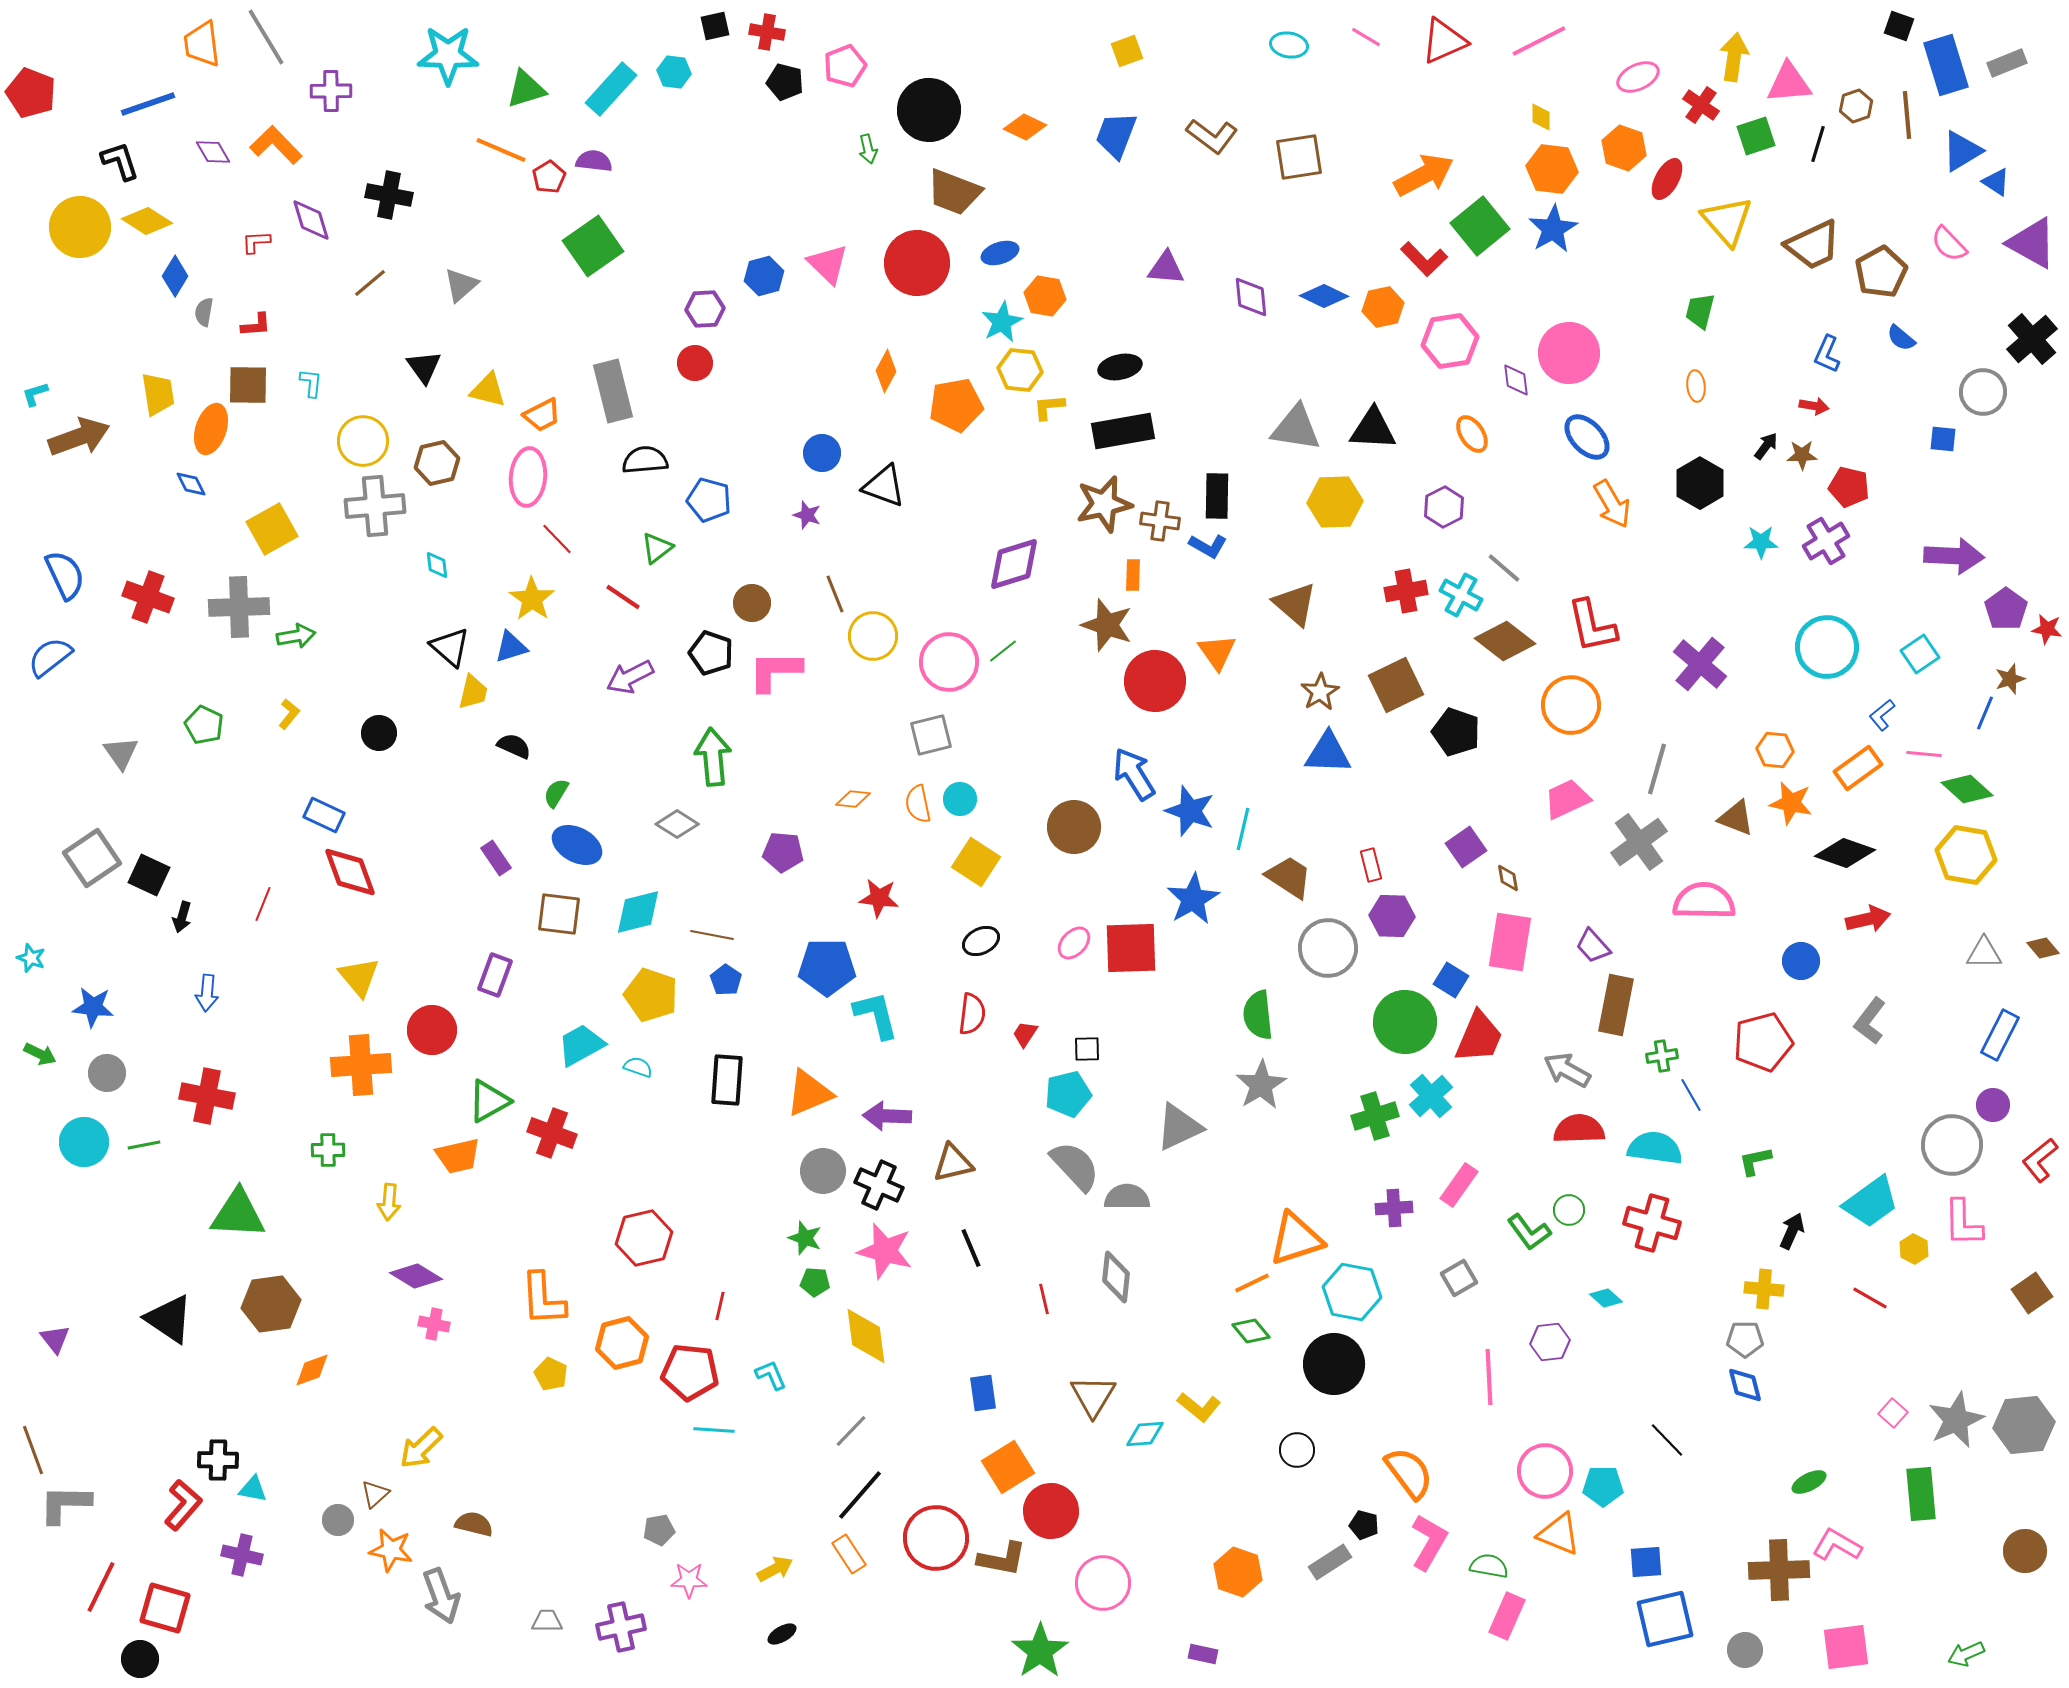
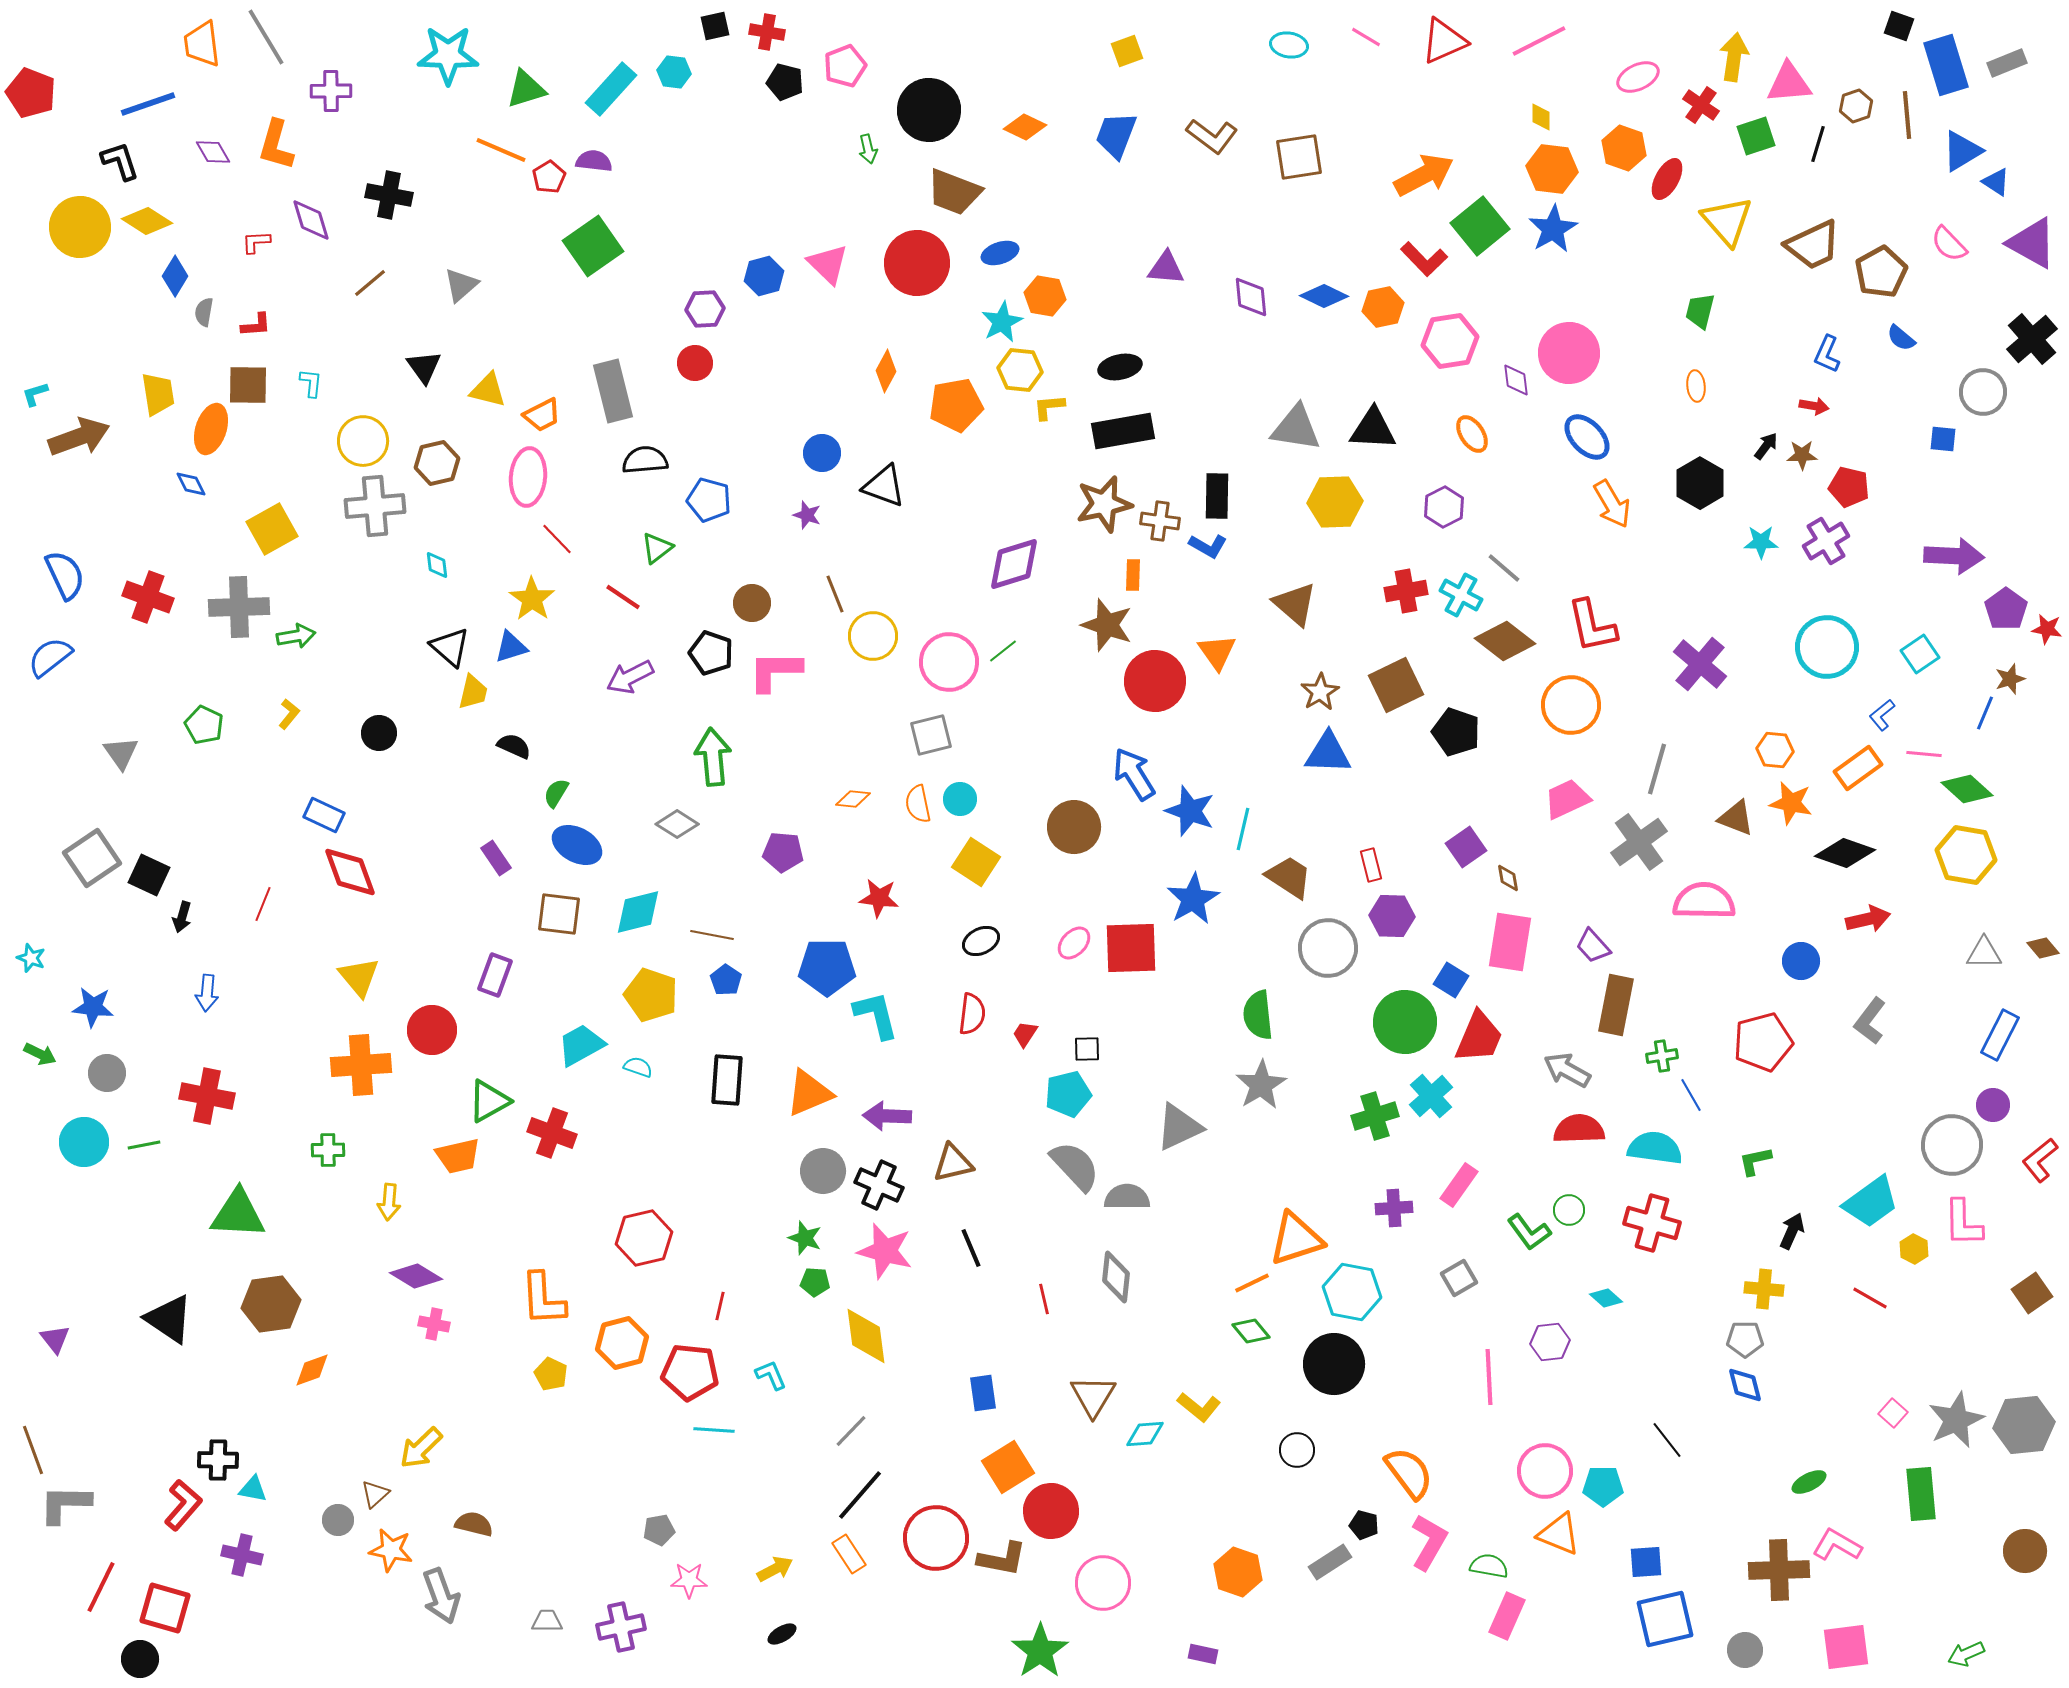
orange L-shape at (276, 145): rotated 120 degrees counterclockwise
black line at (1667, 1440): rotated 6 degrees clockwise
